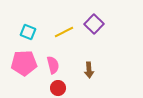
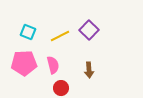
purple square: moved 5 px left, 6 px down
yellow line: moved 4 px left, 4 px down
red circle: moved 3 px right
